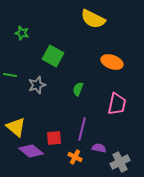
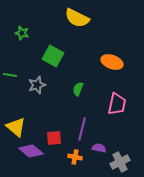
yellow semicircle: moved 16 px left, 1 px up
orange cross: rotated 16 degrees counterclockwise
